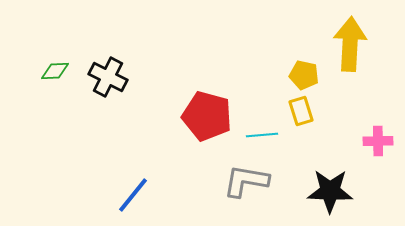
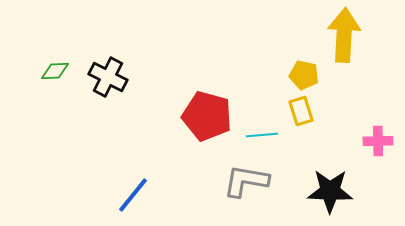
yellow arrow: moved 6 px left, 9 px up
